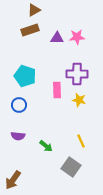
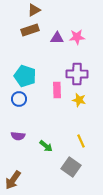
blue circle: moved 6 px up
